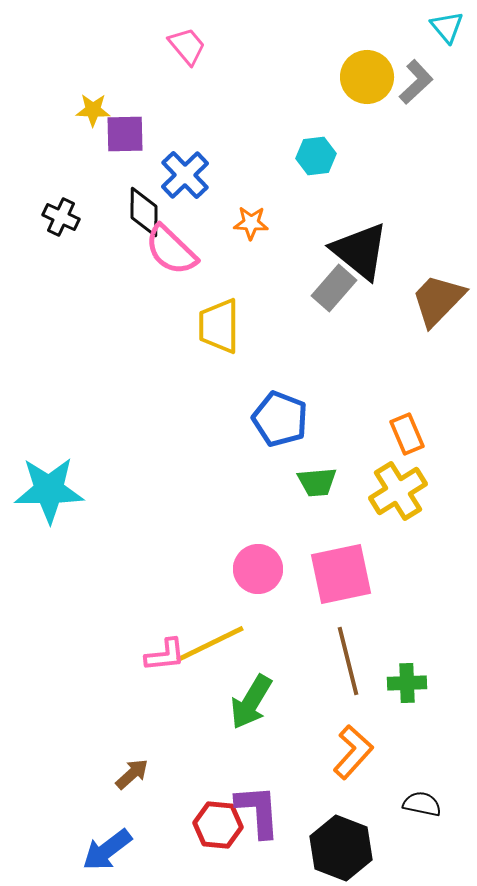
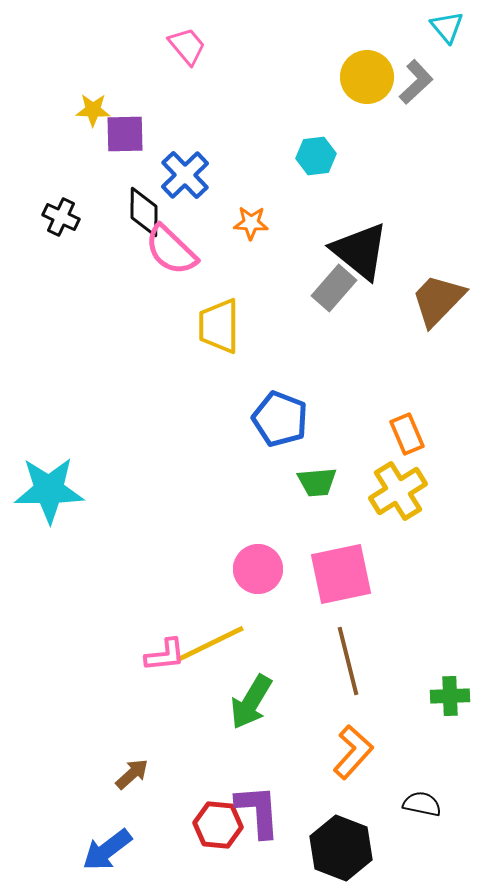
green cross: moved 43 px right, 13 px down
